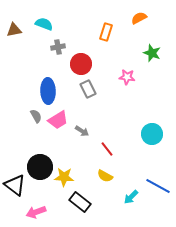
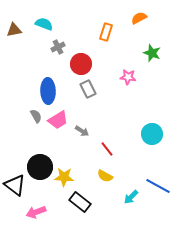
gray cross: rotated 16 degrees counterclockwise
pink star: moved 1 px right
